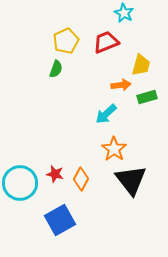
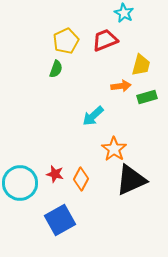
red trapezoid: moved 1 px left, 2 px up
orange arrow: moved 1 px down
cyan arrow: moved 13 px left, 2 px down
black triangle: rotated 44 degrees clockwise
